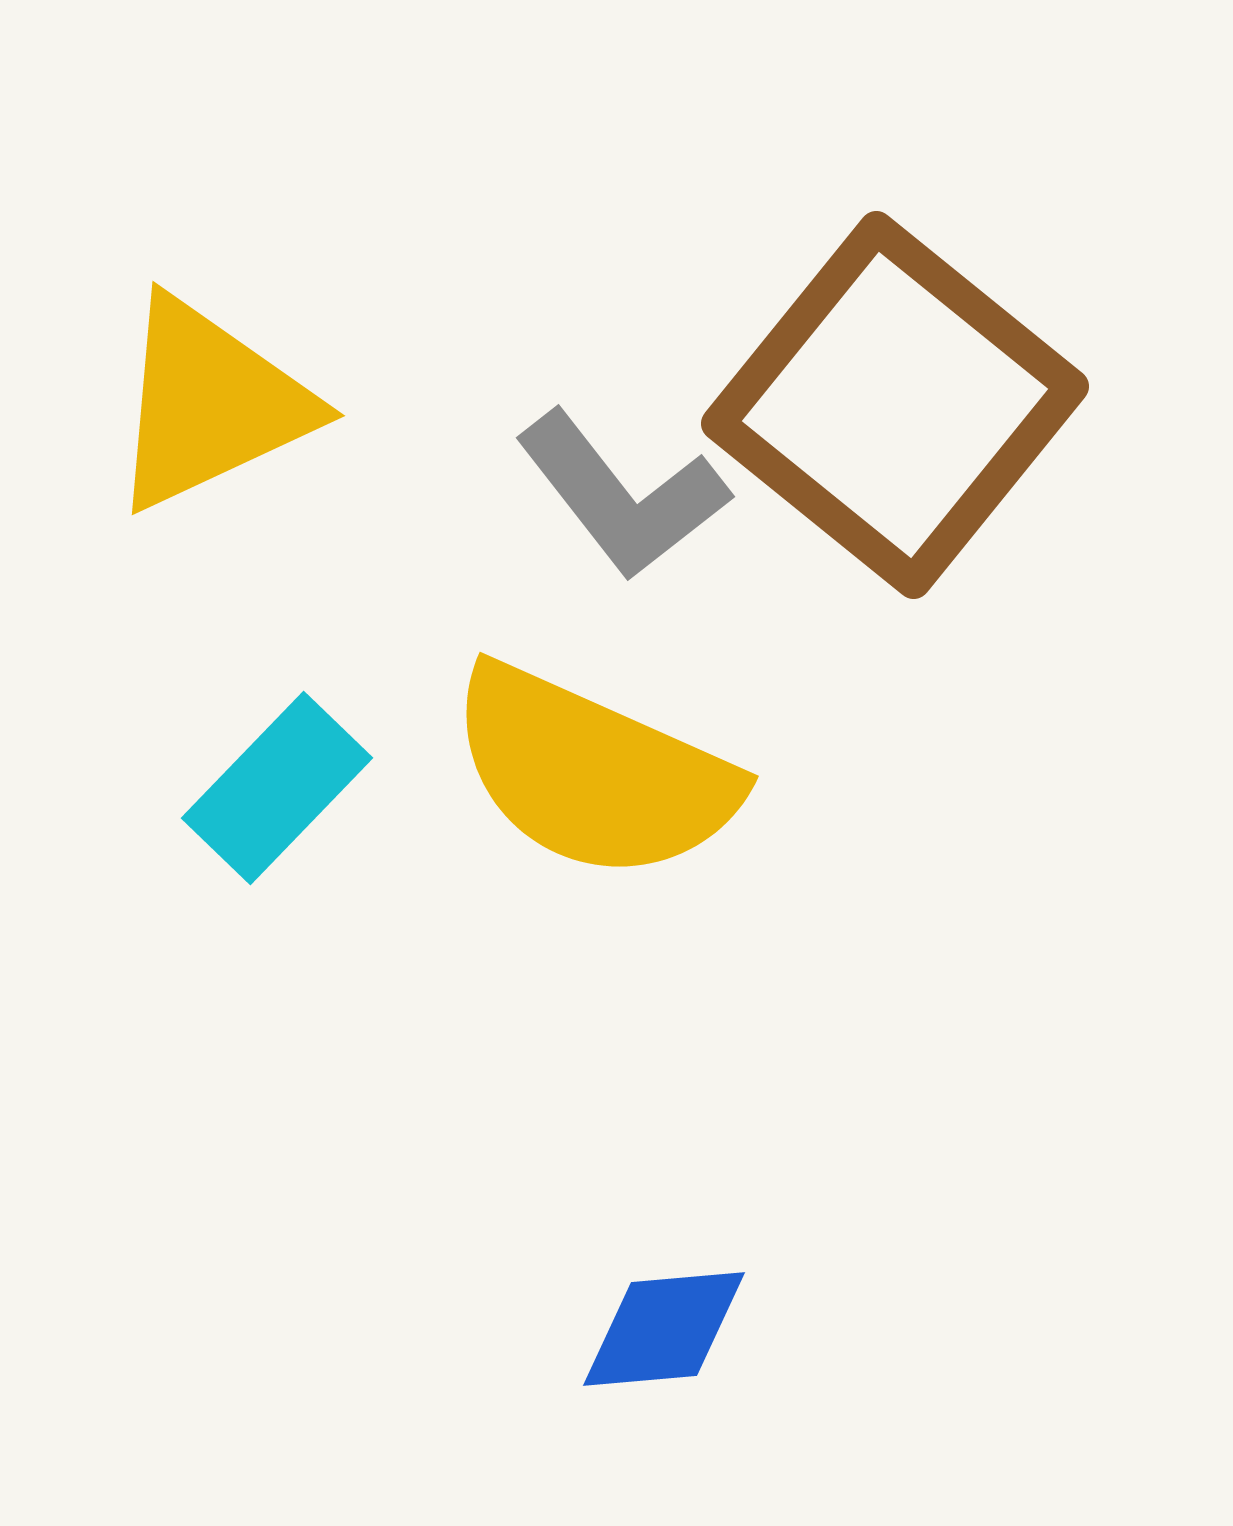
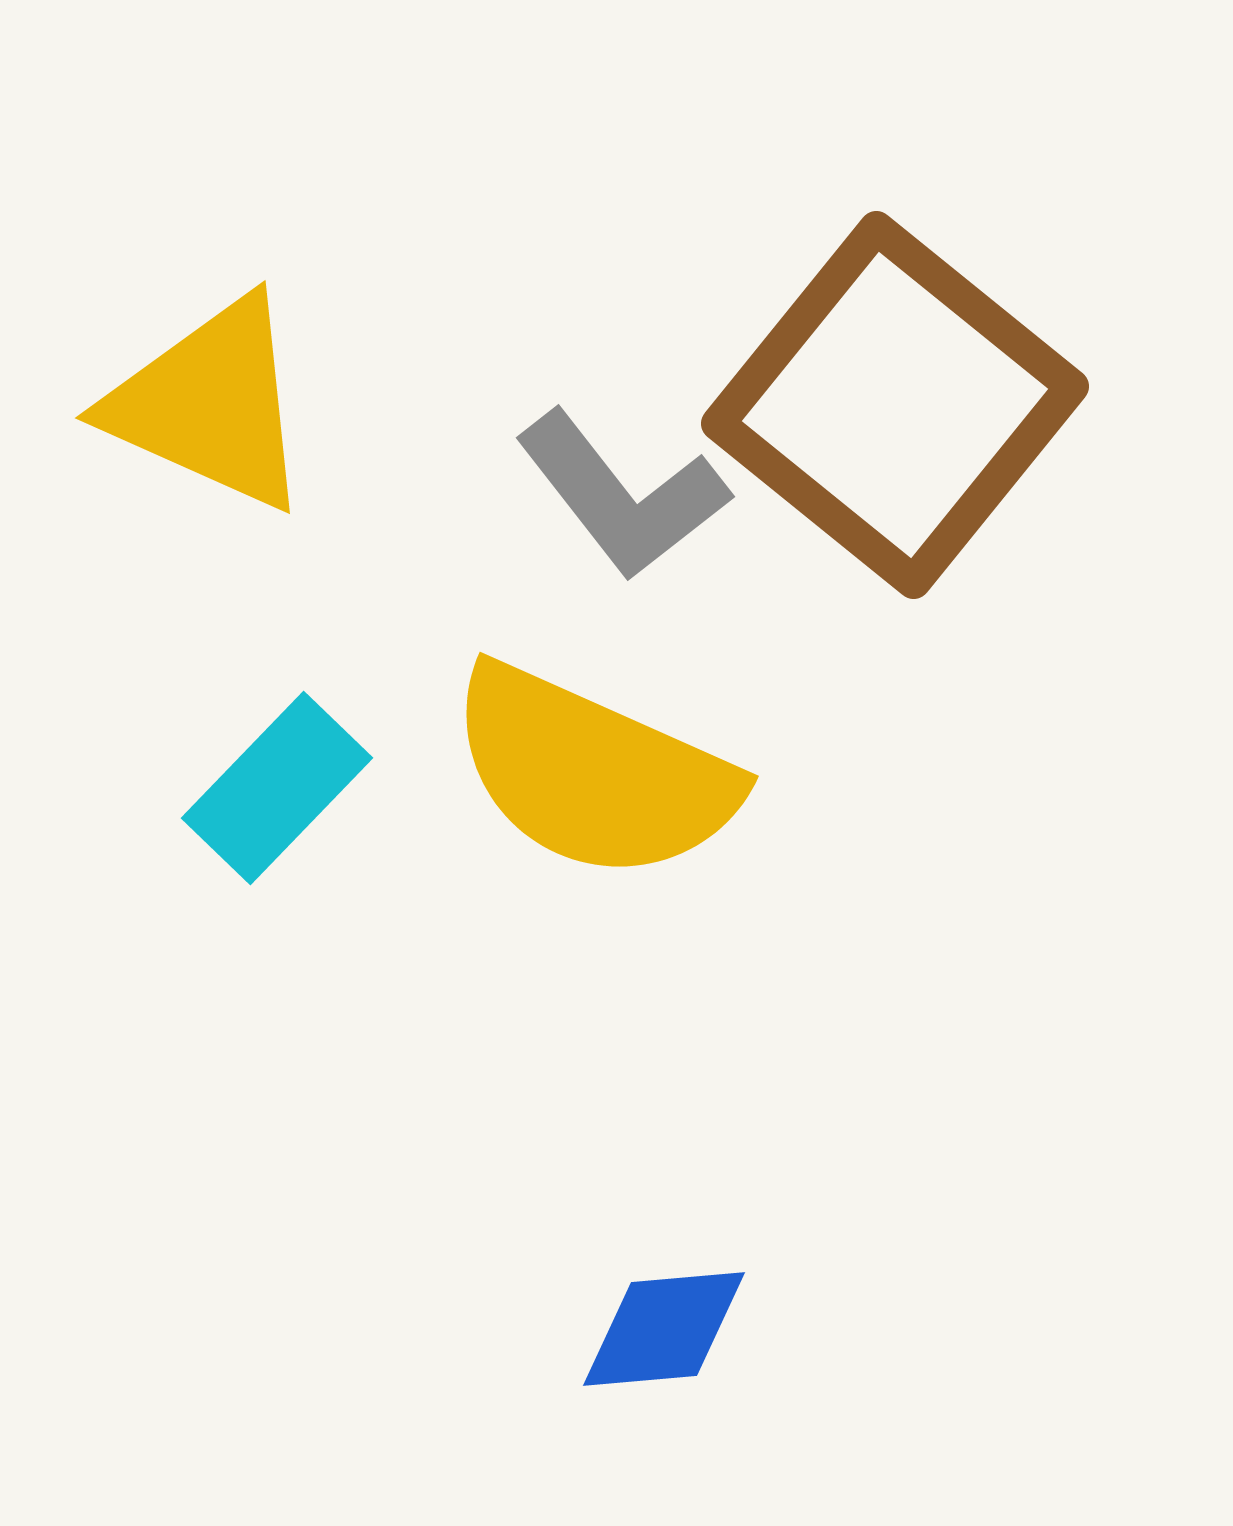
yellow triangle: rotated 49 degrees clockwise
